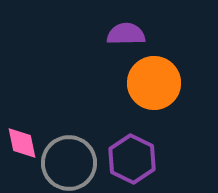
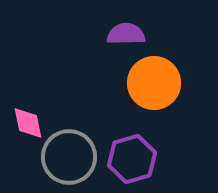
pink diamond: moved 6 px right, 20 px up
purple hexagon: rotated 18 degrees clockwise
gray circle: moved 6 px up
